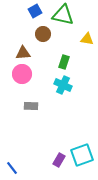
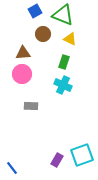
green triangle: rotated 10 degrees clockwise
yellow triangle: moved 17 px left; rotated 16 degrees clockwise
purple rectangle: moved 2 px left
